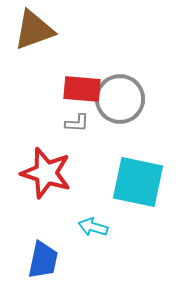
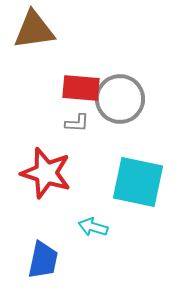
brown triangle: rotated 12 degrees clockwise
red rectangle: moved 1 px left, 1 px up
